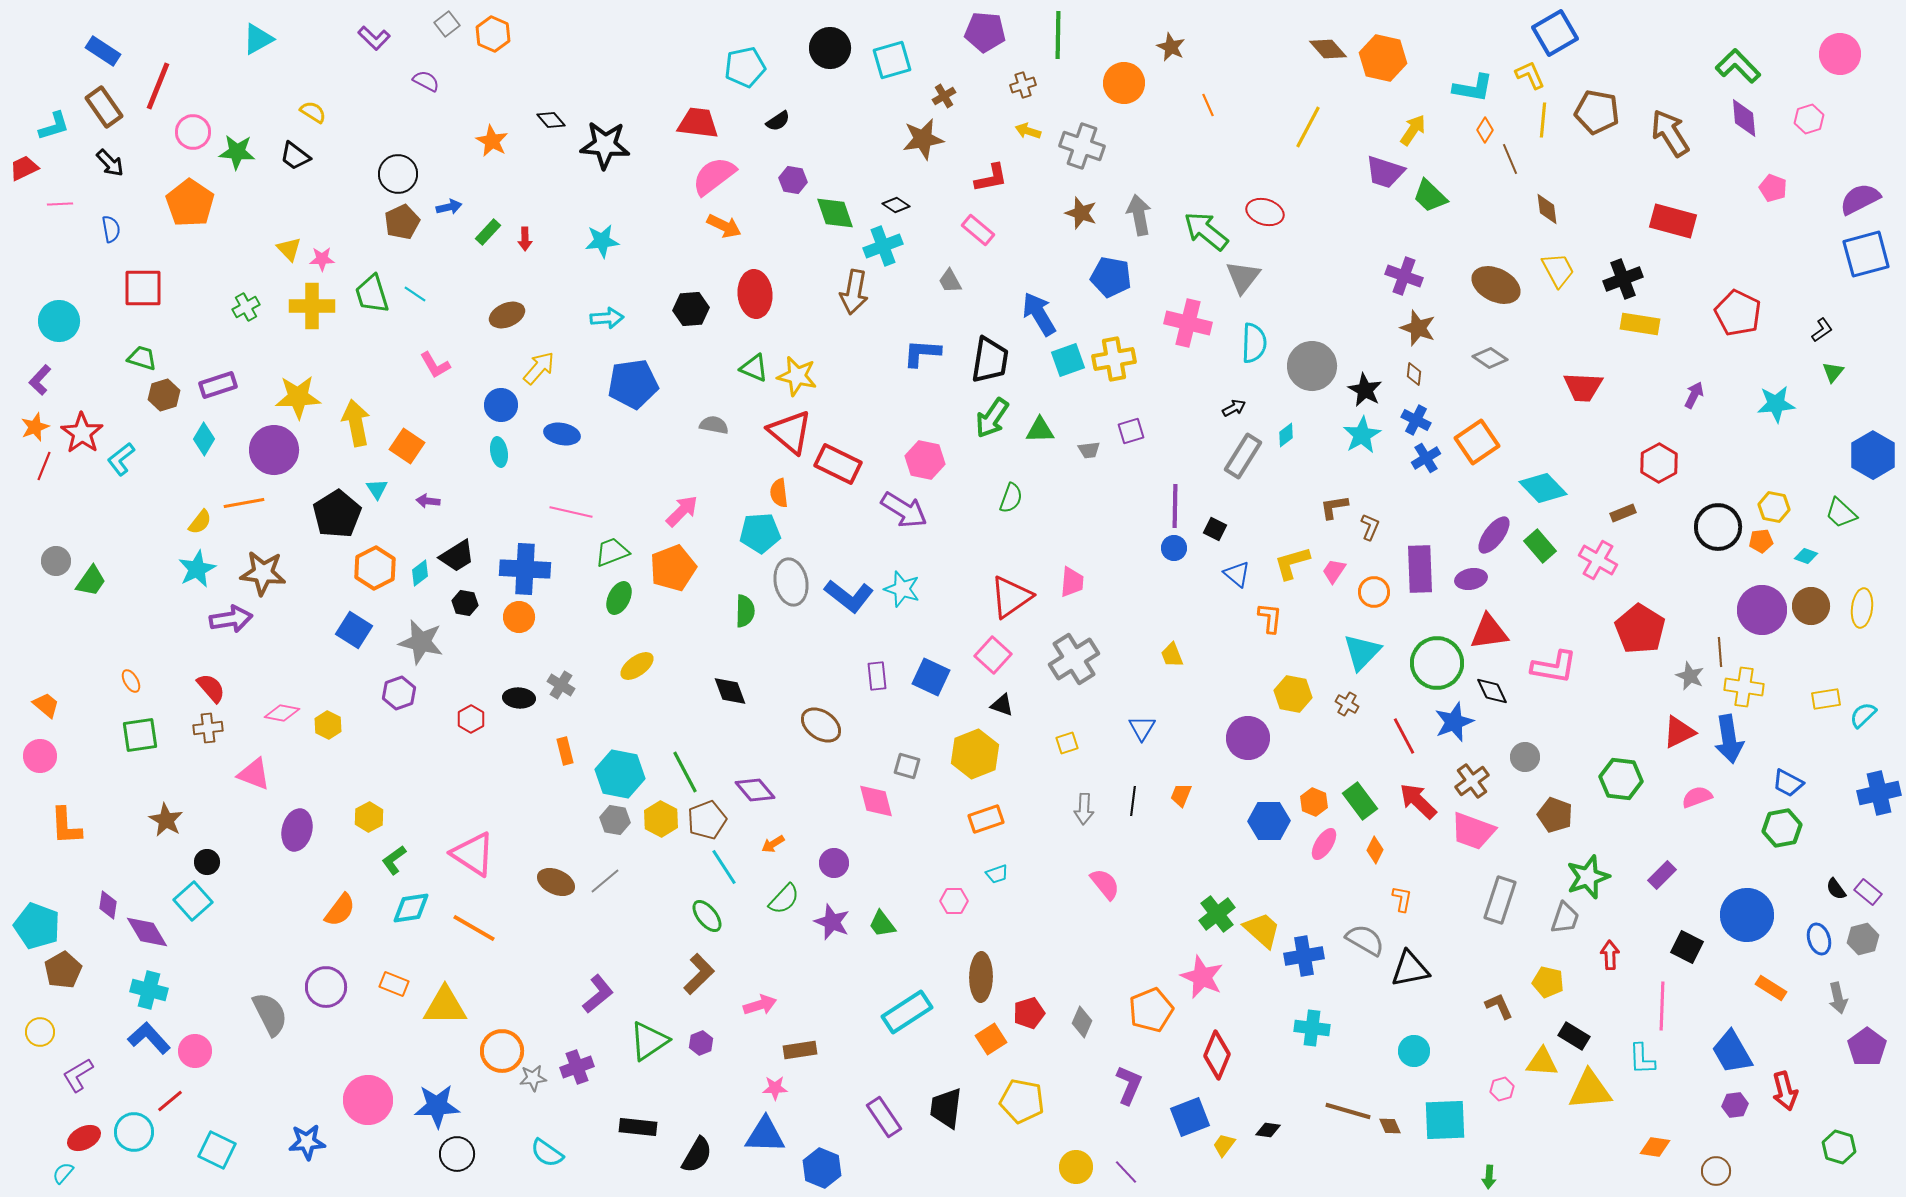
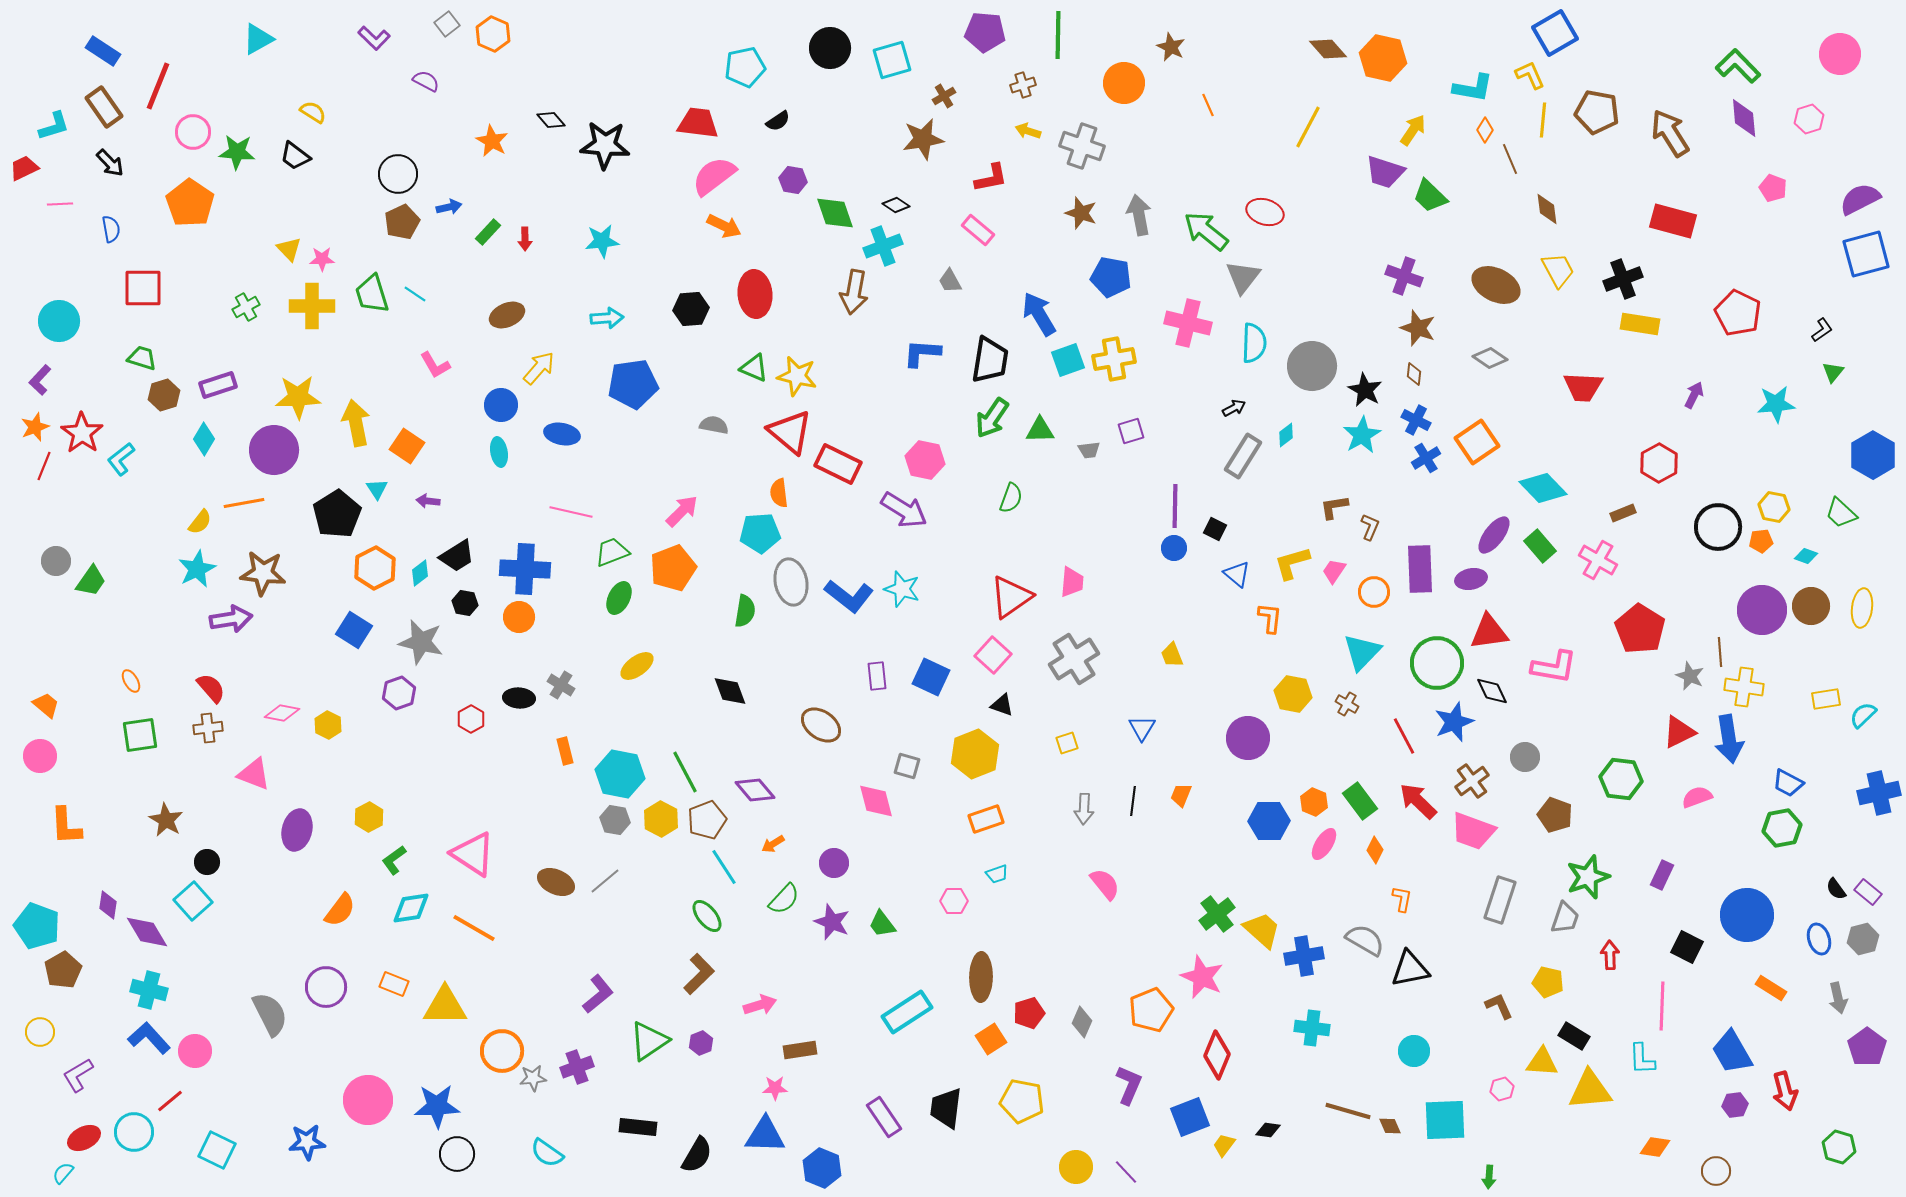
green semicircle at (745, 611): rotated 8 degrees clockwise
purple rectangle at (1662, 875): rotated 20 degrees counterclockwise
